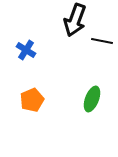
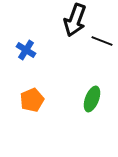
black line: rotated 10 degrees clockwise
